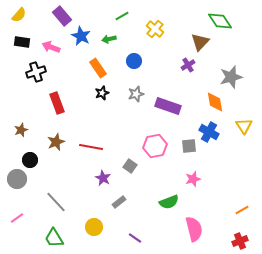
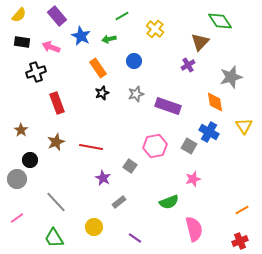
purple rectangle at (62, 16): moved 5 px left
brown star at (21, 130): rotated 16 degrees counterclockwise
gray square at (189, 146): rotated 35 degrees clockwise
